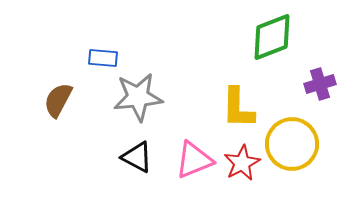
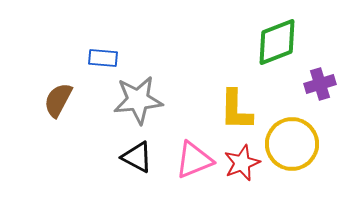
green diamond: moved 5 px right, 5 px down
gray star: moved 3 px down
yellow L-shape: moved 2 px left, 2 px down
red star: rotated 6 degrees clockwise
